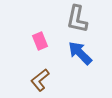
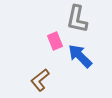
pink rectangle: moved 15 px right
blue arrow: moved 3 px down
